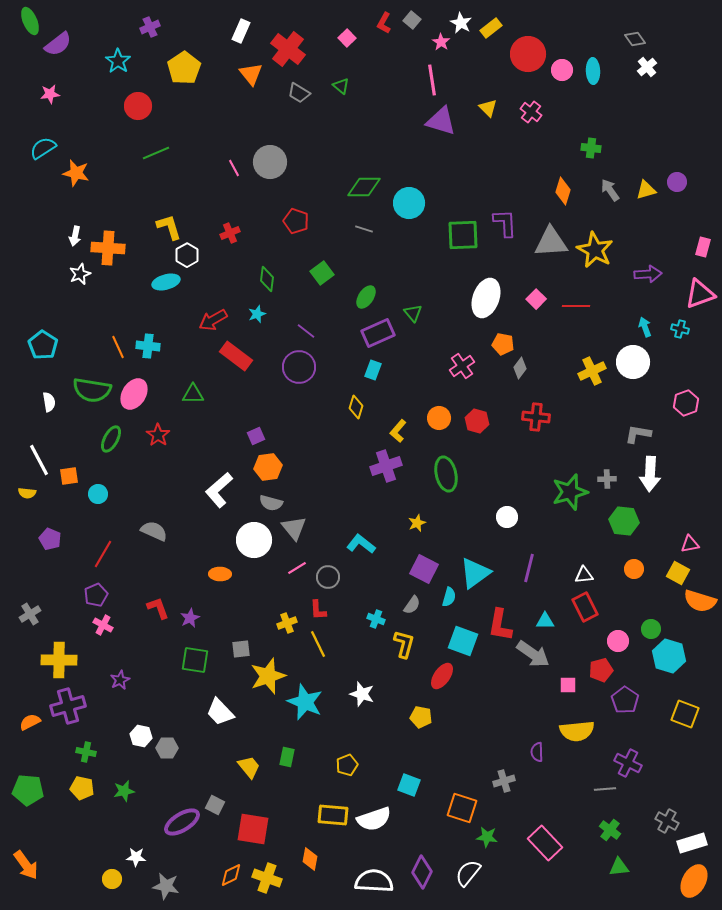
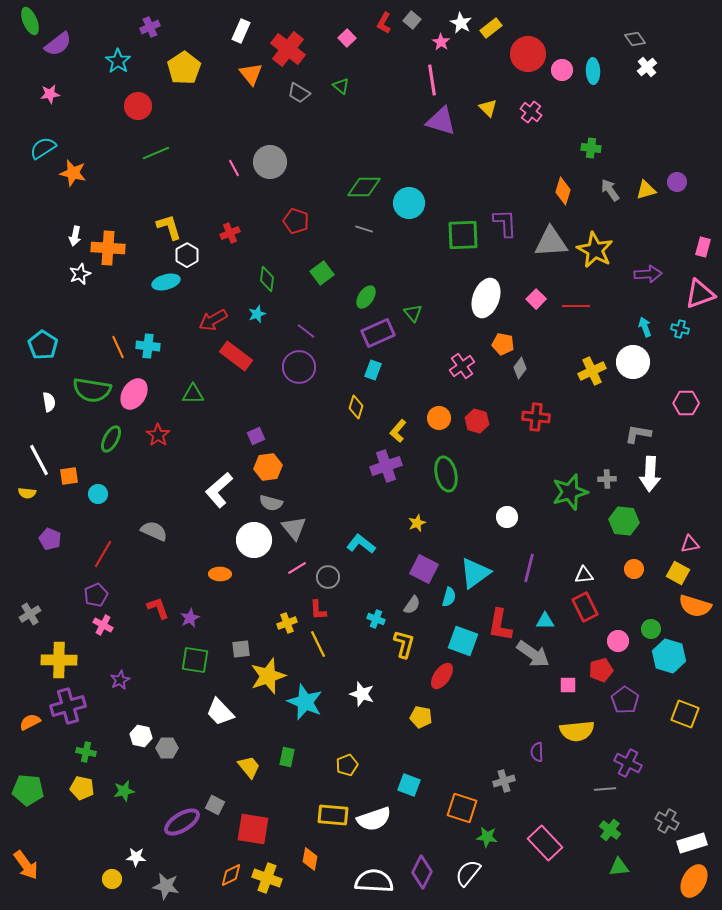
orange star at (76, 173): moved 3 px left
pink hexagon at (686, 403): rotated 20 degrees clockwise
orange semicircle at (700, 601): moved 5 px left, 5 px down
